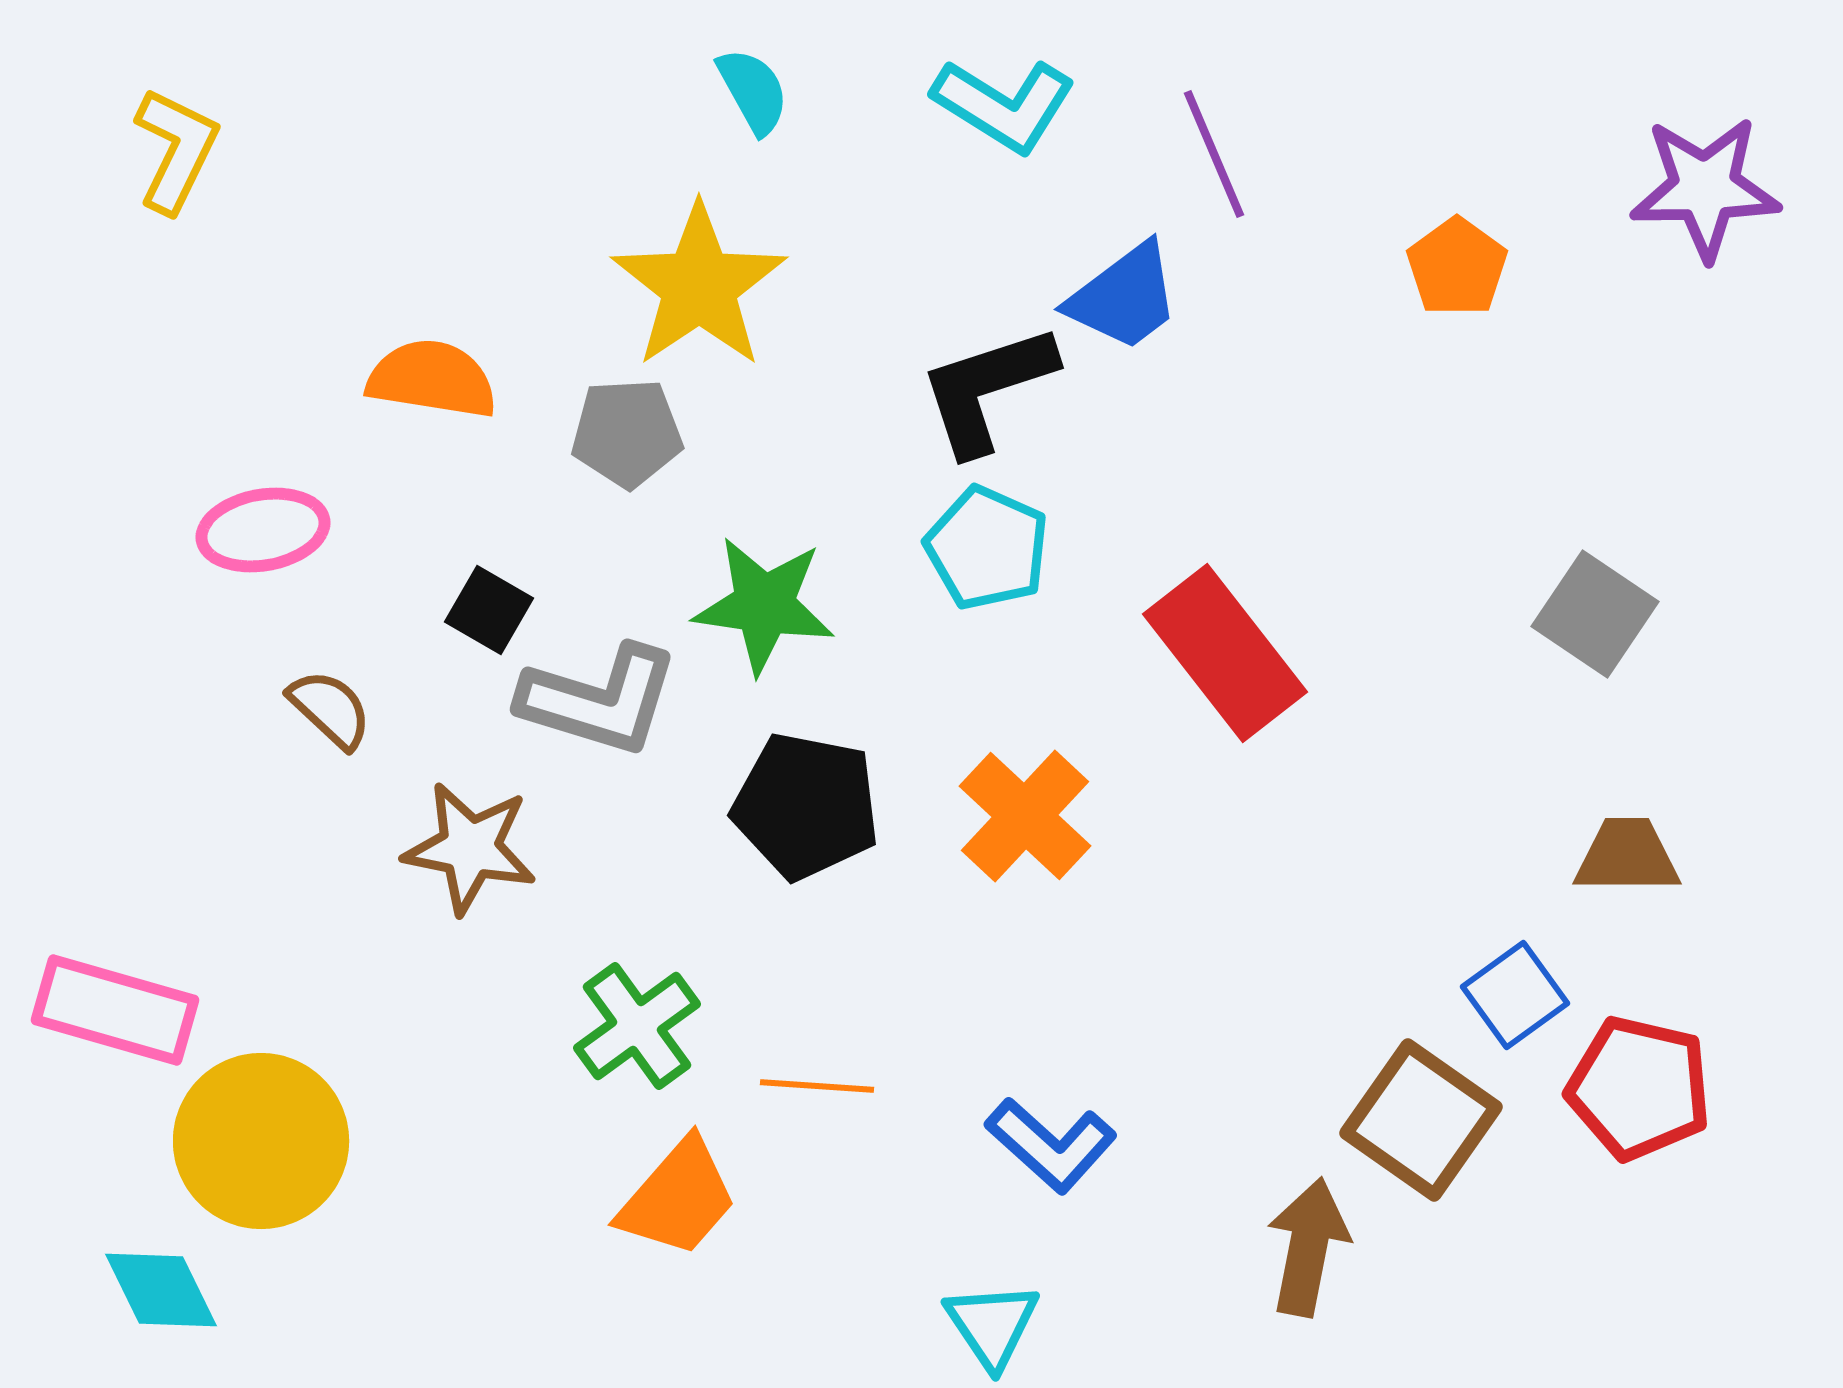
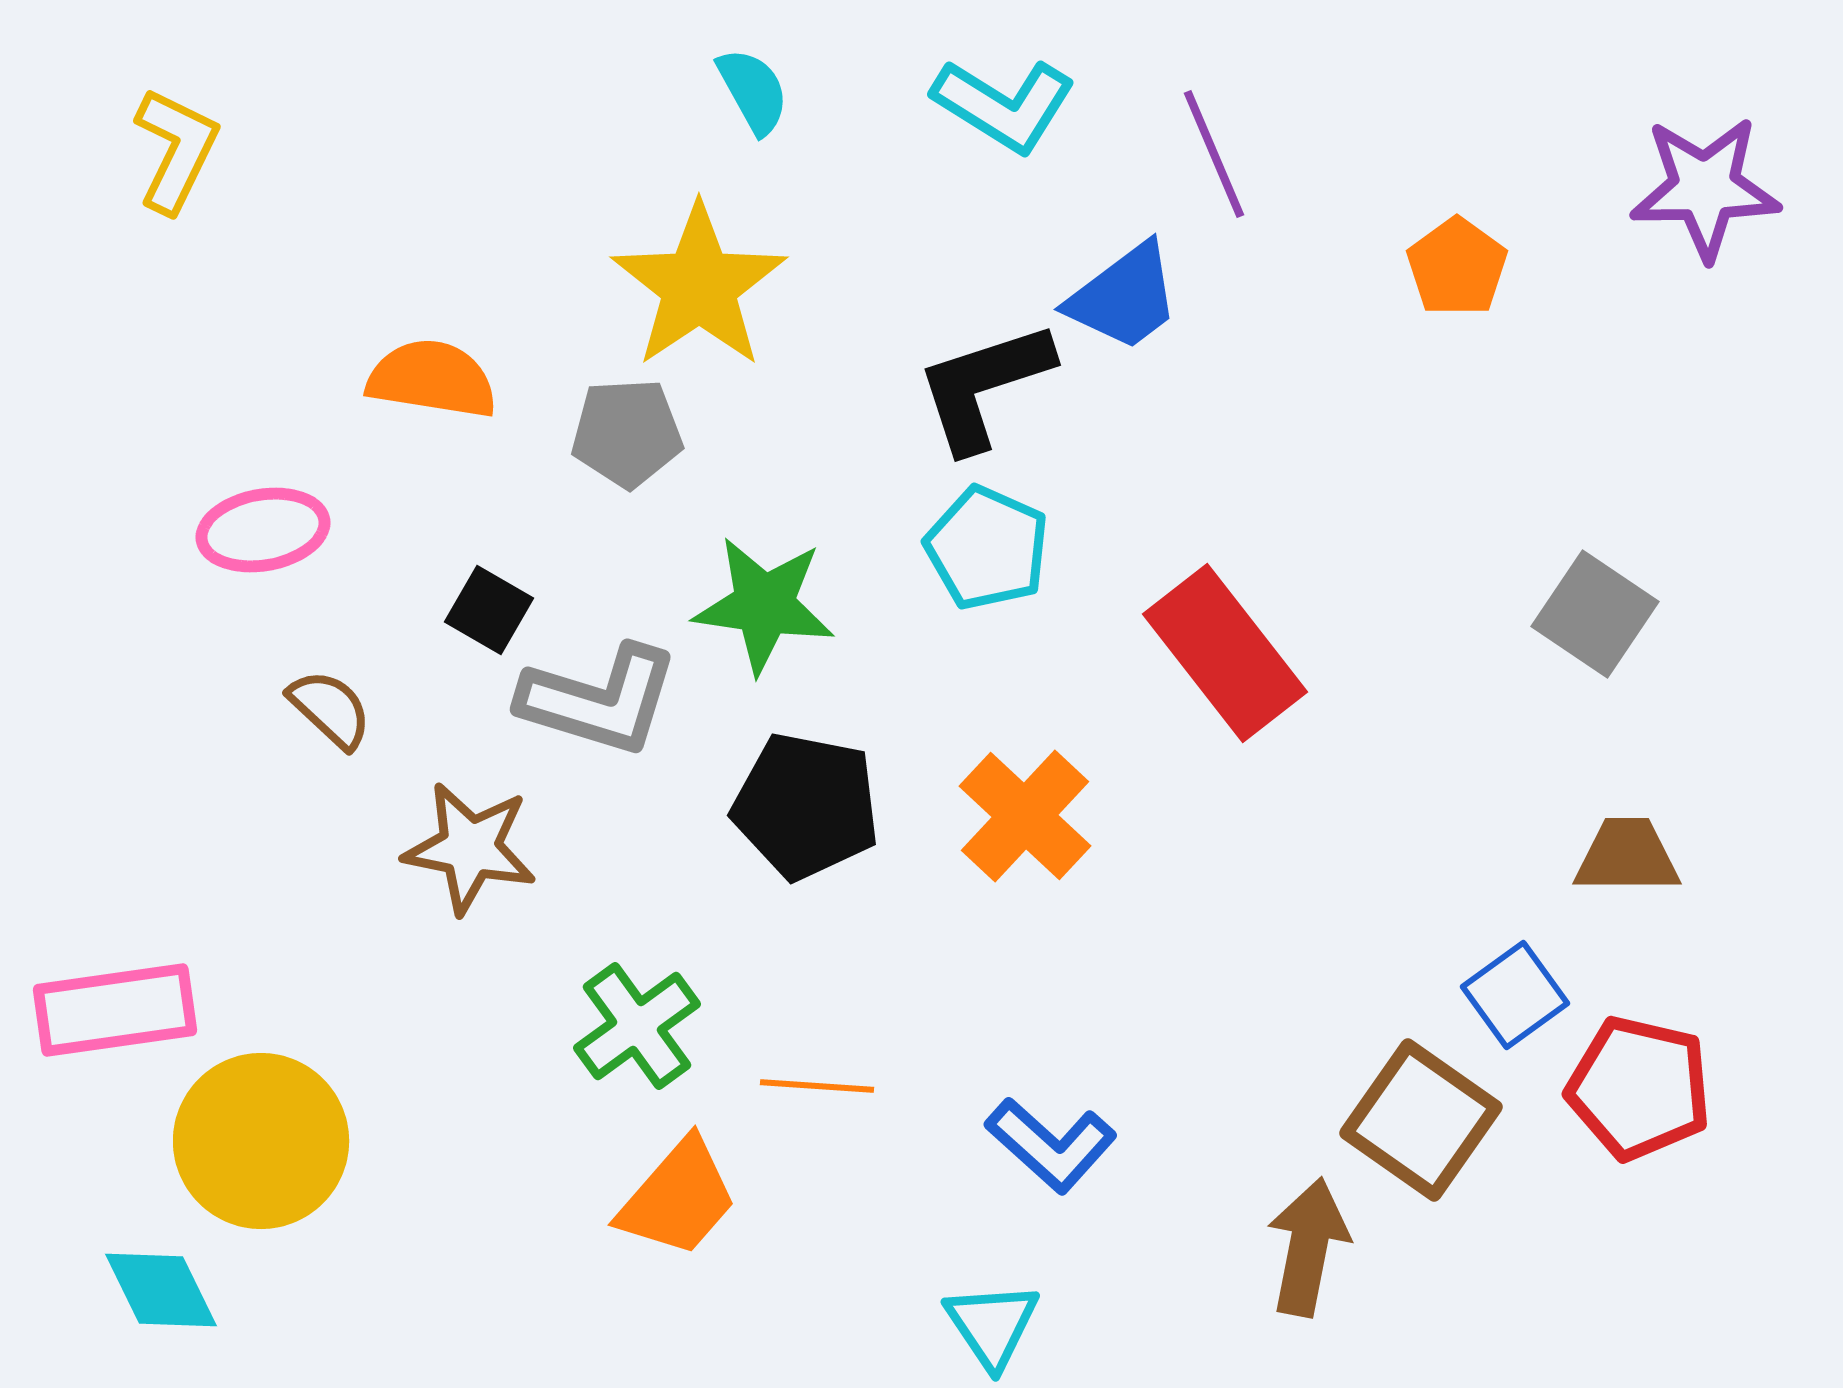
black L-shape: moved 3 px left, 3 px up
pink rectangle: rotated 24 degrees counterclockwise
